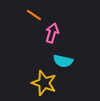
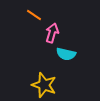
cyan semicircle: moved 3 px right, 7 px up
yellow star: moved 2 px down
